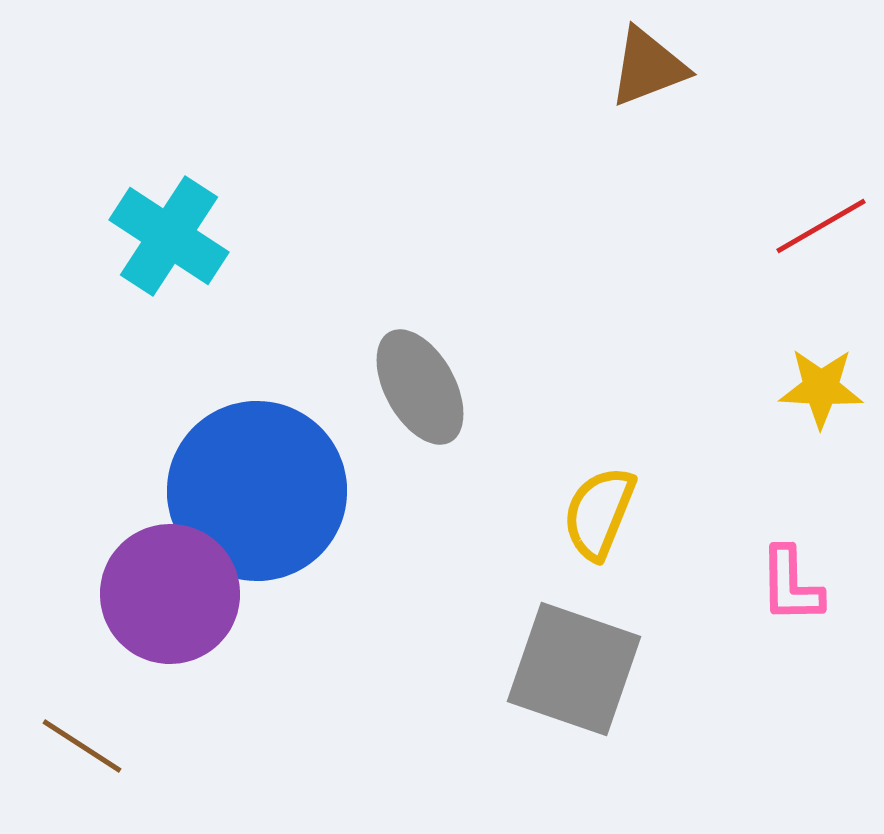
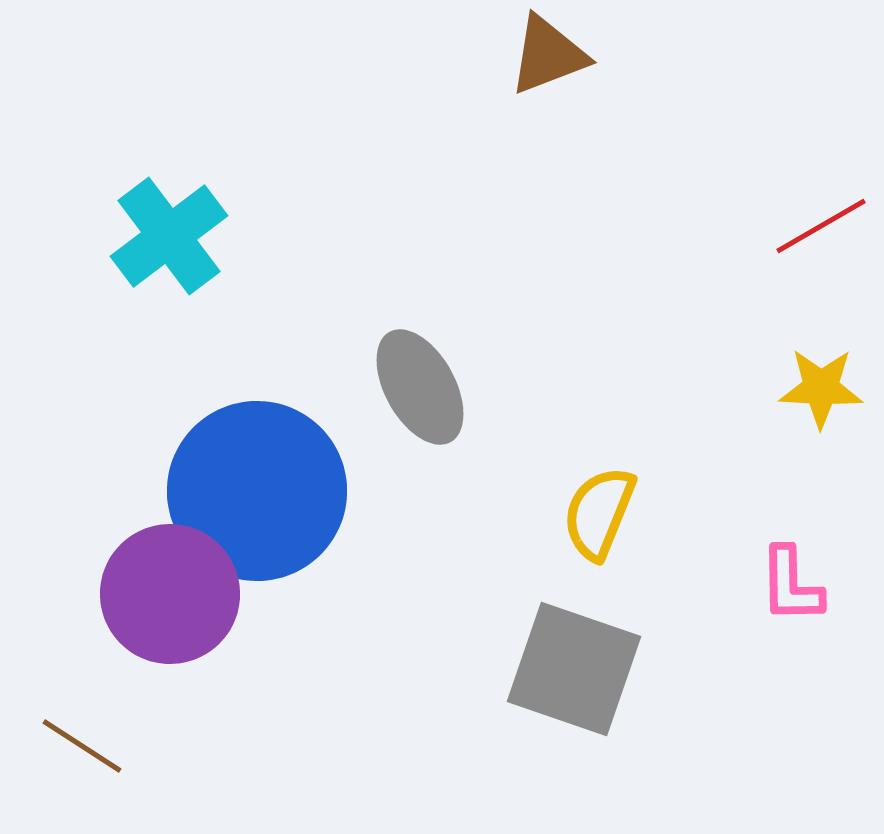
brown triangle: moved 100 px left, 12 px up
cyan cross: rotated 20 degrees clockwise
